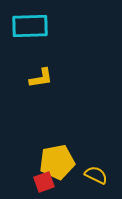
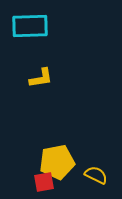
red square: rotated 10 degrees clockwise
